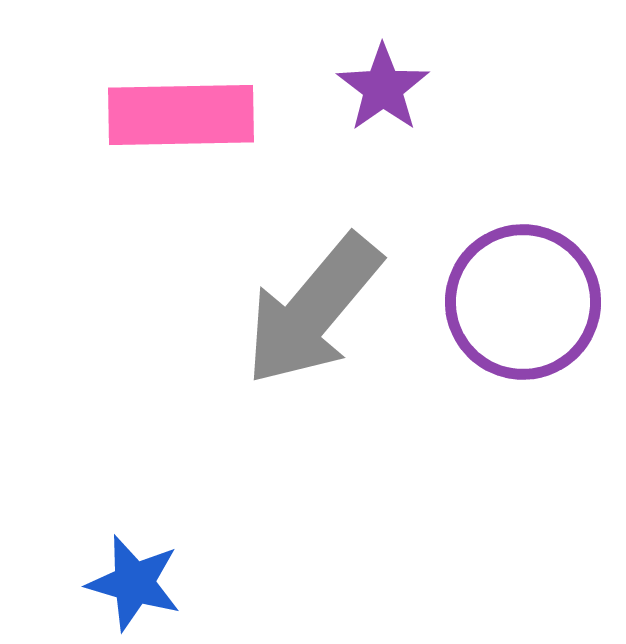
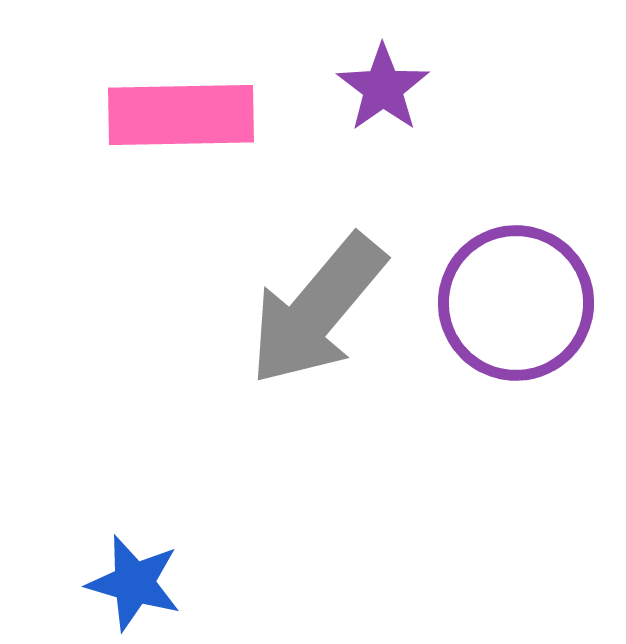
purple circle: moved 7 px left, 1 px down
gray arrow: moved 4 px right
